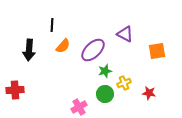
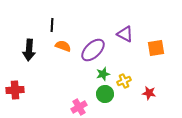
orange semicircle: rotated 112 degrees counterclockwise
orange square: moved 1 px left, 3 px up
green star: moved 2 px left, 3 px down
yellow cross: moved 2 px up
